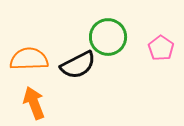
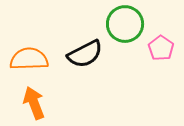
green circle: moved 17 px right, 13 px up
black semicircle: moved 7 px right, 11 px up
